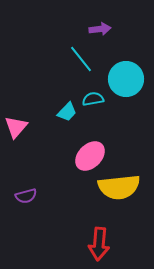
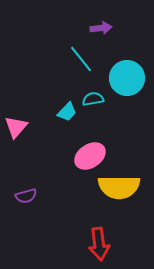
purple arrow: moved 1 px right, 1 px up
cyan circle: moved 1 px right, 1 px up
pink ellipse: rotated 12 degrees clockwise
yellow semicircle: rotated 6 degrees clockwise
red arrow: rotated 12 degrees counterclockwise
